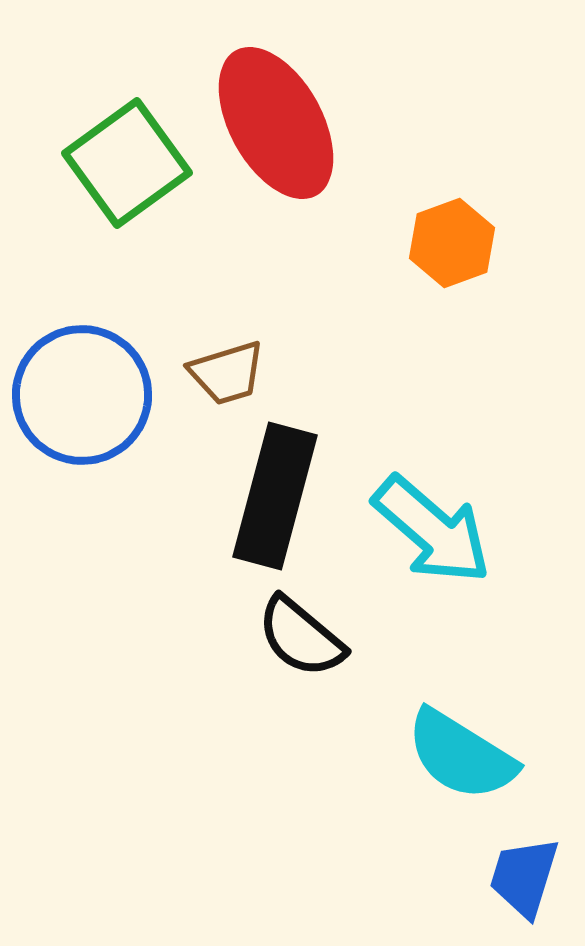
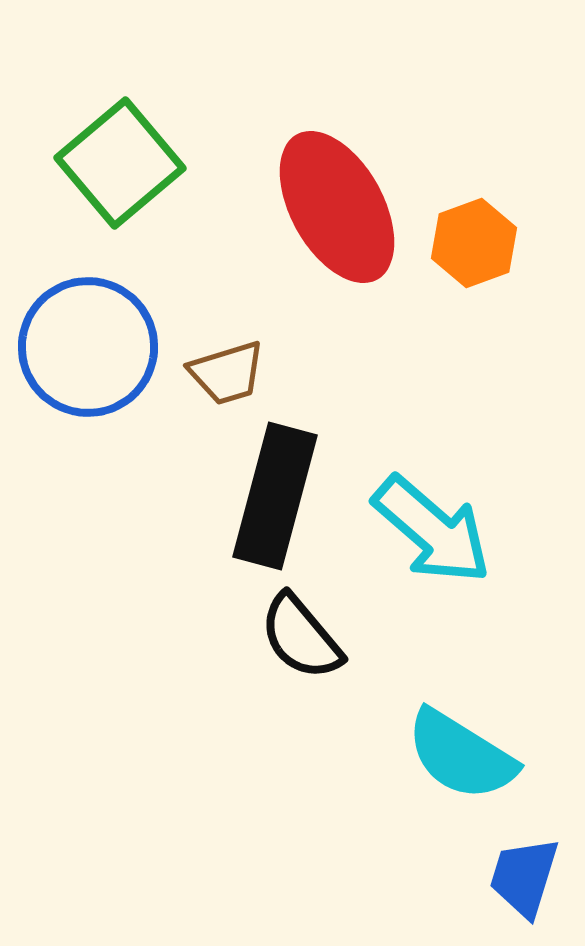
red ellipse: moved 61 px right, 84 px down
green square: moved 7 px left; rotated 4 degrees counterclockwise
orange hexagon: moved 22 px right
blue circle: moved 6 px right, 48 px up
black semicircle: rotated 10 degrees clockwise
